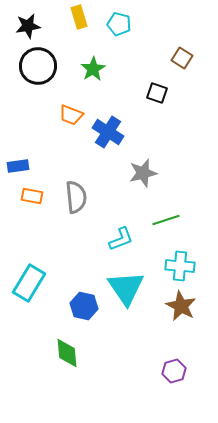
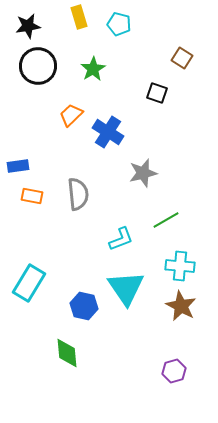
orange trapezoid: rotated 115 degrees clockwise
gray semicircle: moved 2 px right, 3 px up
green line: rotated 12 degrees counterclockwise
